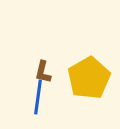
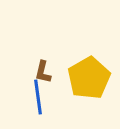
blue line: rotated 16 degrees counterclockwise
